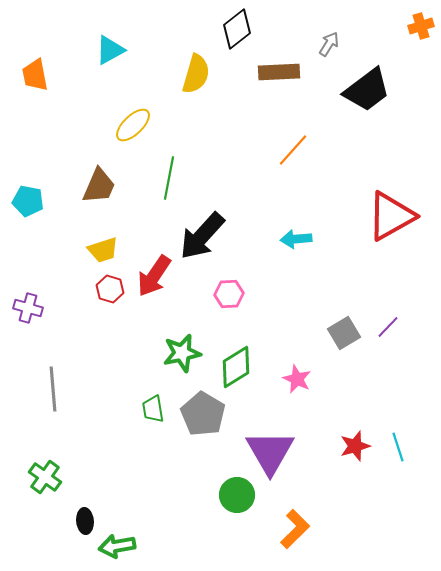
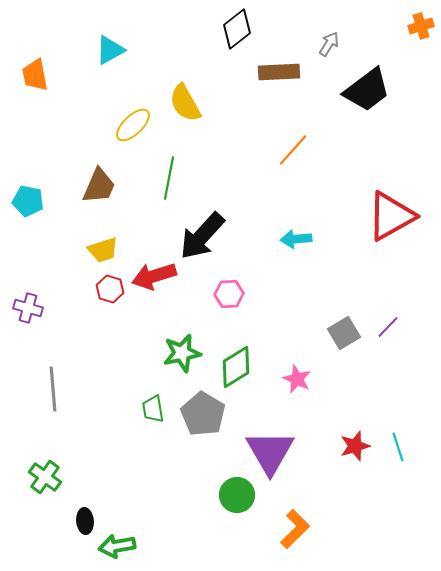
yellow semicircle: moved 11 px left, 29 px down; rotated 135 degrees clockwise
red arrow: rotated 39 degrees clockwise
